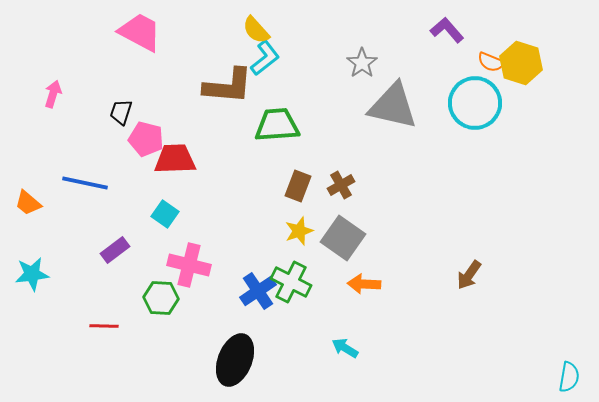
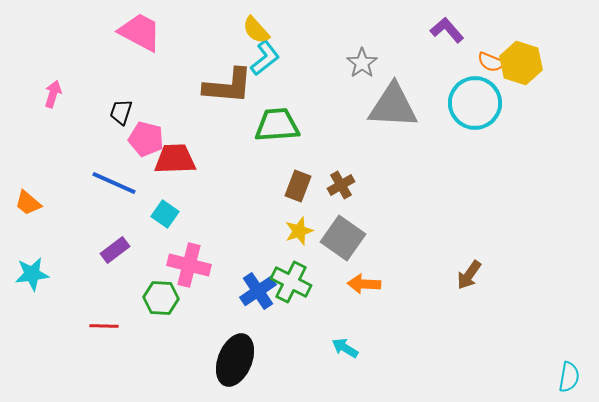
gray triangle: rotated 10 degrees counterclockwise
blue line: moved 29 px right; rotated 12 degrees clockwise
